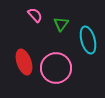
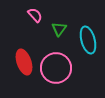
green triangle: moved 2 px left, 5 px down
